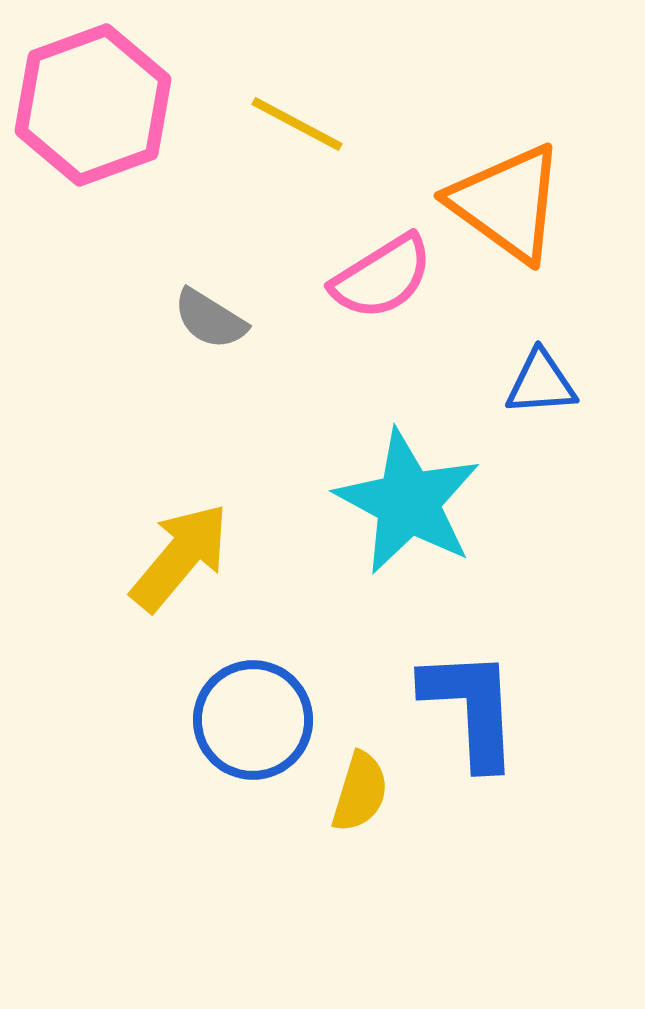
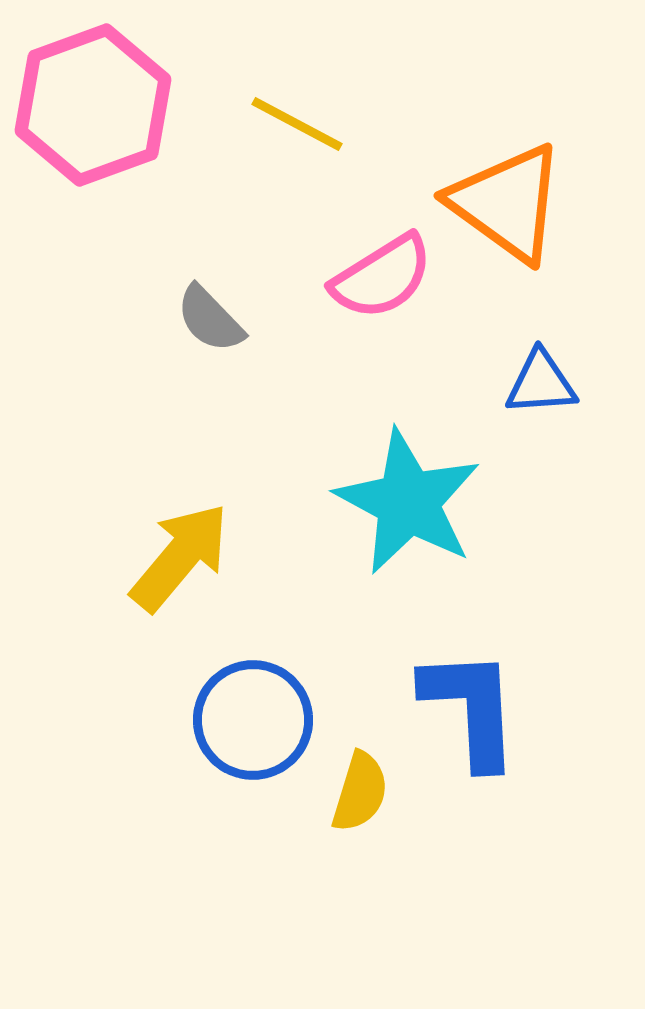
gray semicircle: rotated 14 degrees clockwise
